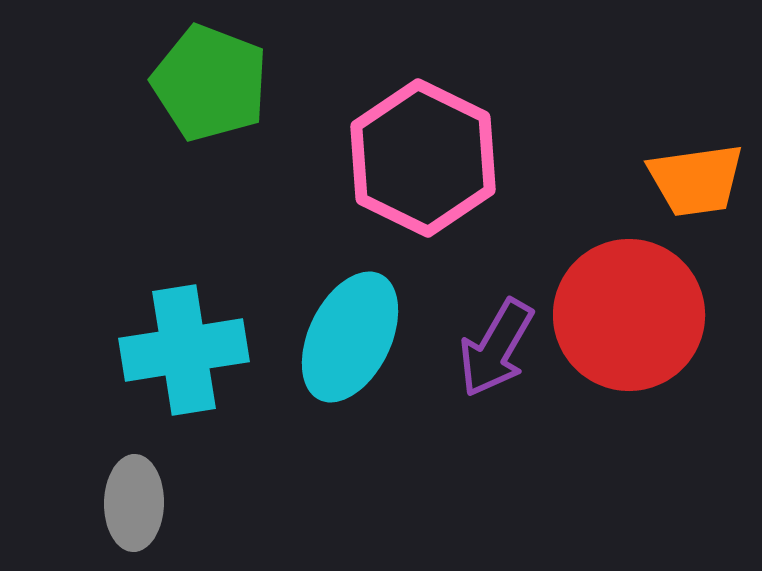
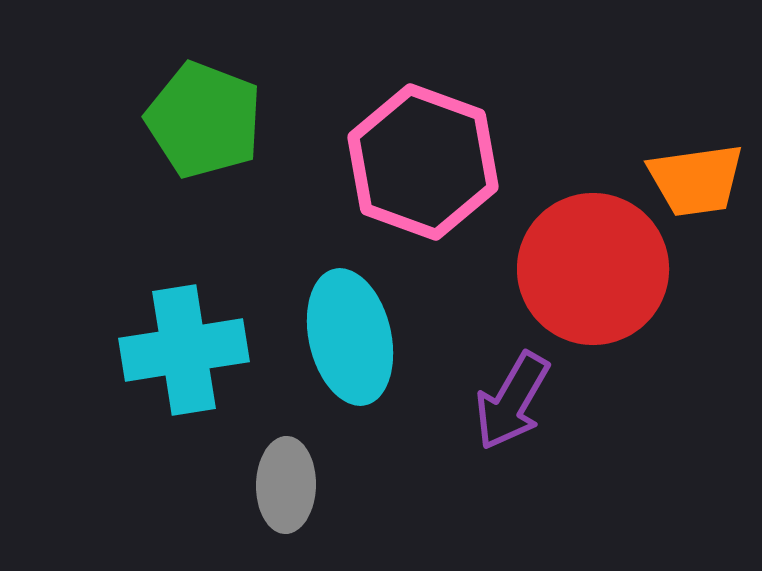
green pentagon: moved 6 px left, 37 px down
pink hexagon: moved 4 px down; rotated 6 degrees counterclockwise
red circle: moved 36 px left, 46 px up
cyan ellipse: rotated 39 degrees counterclockwise
purple arrow: moved 16 px right, 53 px down
gray ellipse: moved 152 px right, 18 px up
